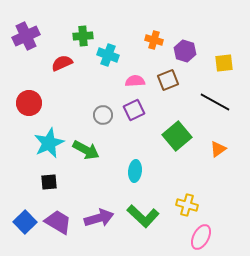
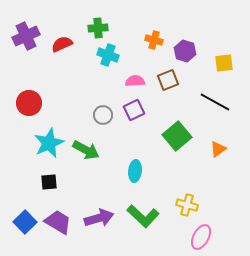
green cross: moved 15 px right, 8 px up
red semicircle: moved 19 px up
